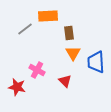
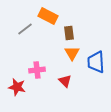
orange rectangle: rotated 30 degrees clockwise
orange triangle: moved 1 px left
pink cross: rotated 35 degrees counterclockwise
